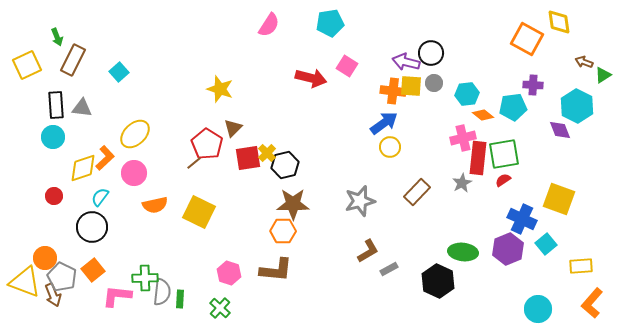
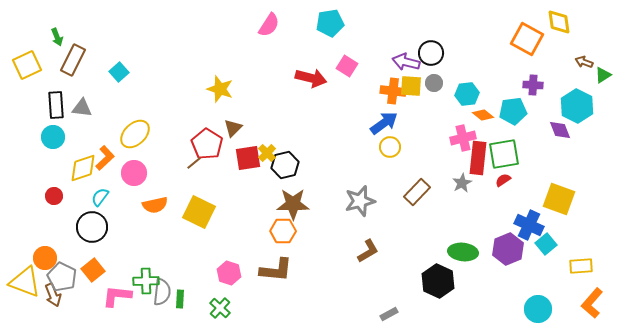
cyan pentagon at (513, 107): moved 4 px down
blue cross at (522, 219): moved 7 px right, 6 px down
gray rectangle at (389, 269): moved 45 px down
green cross at (145, 278): moved 1 px right, 3 px down
